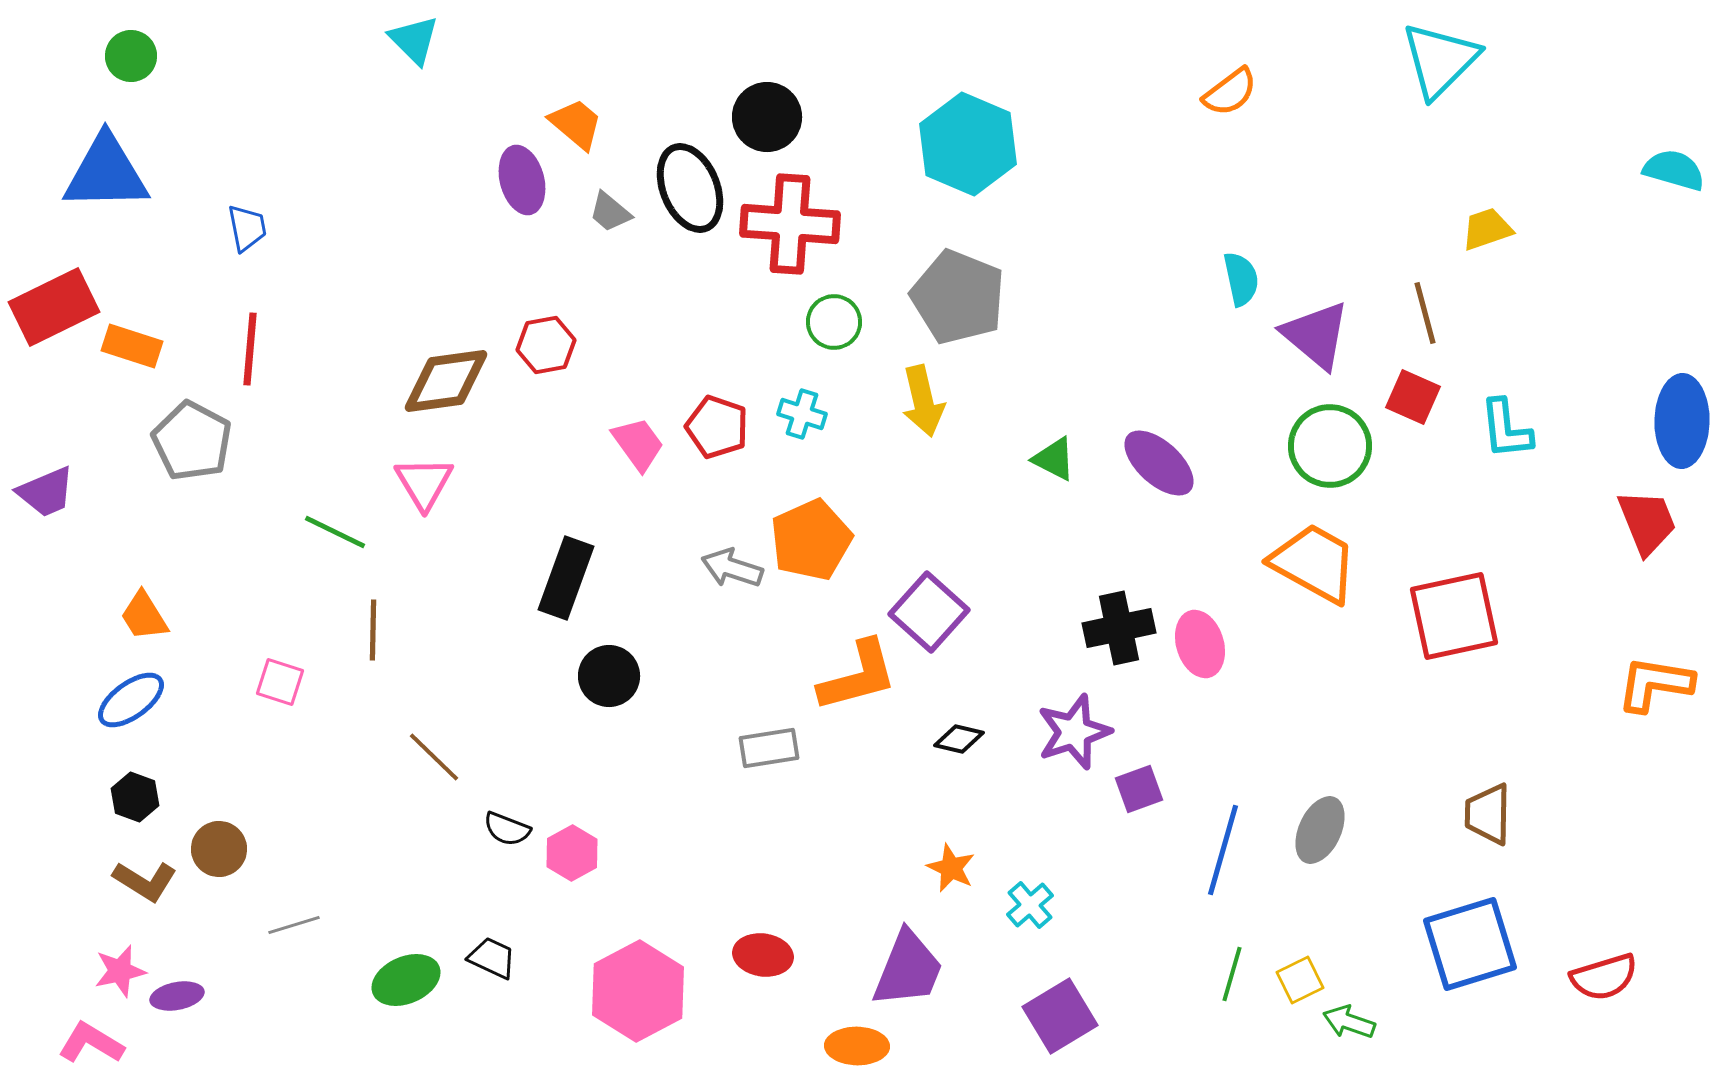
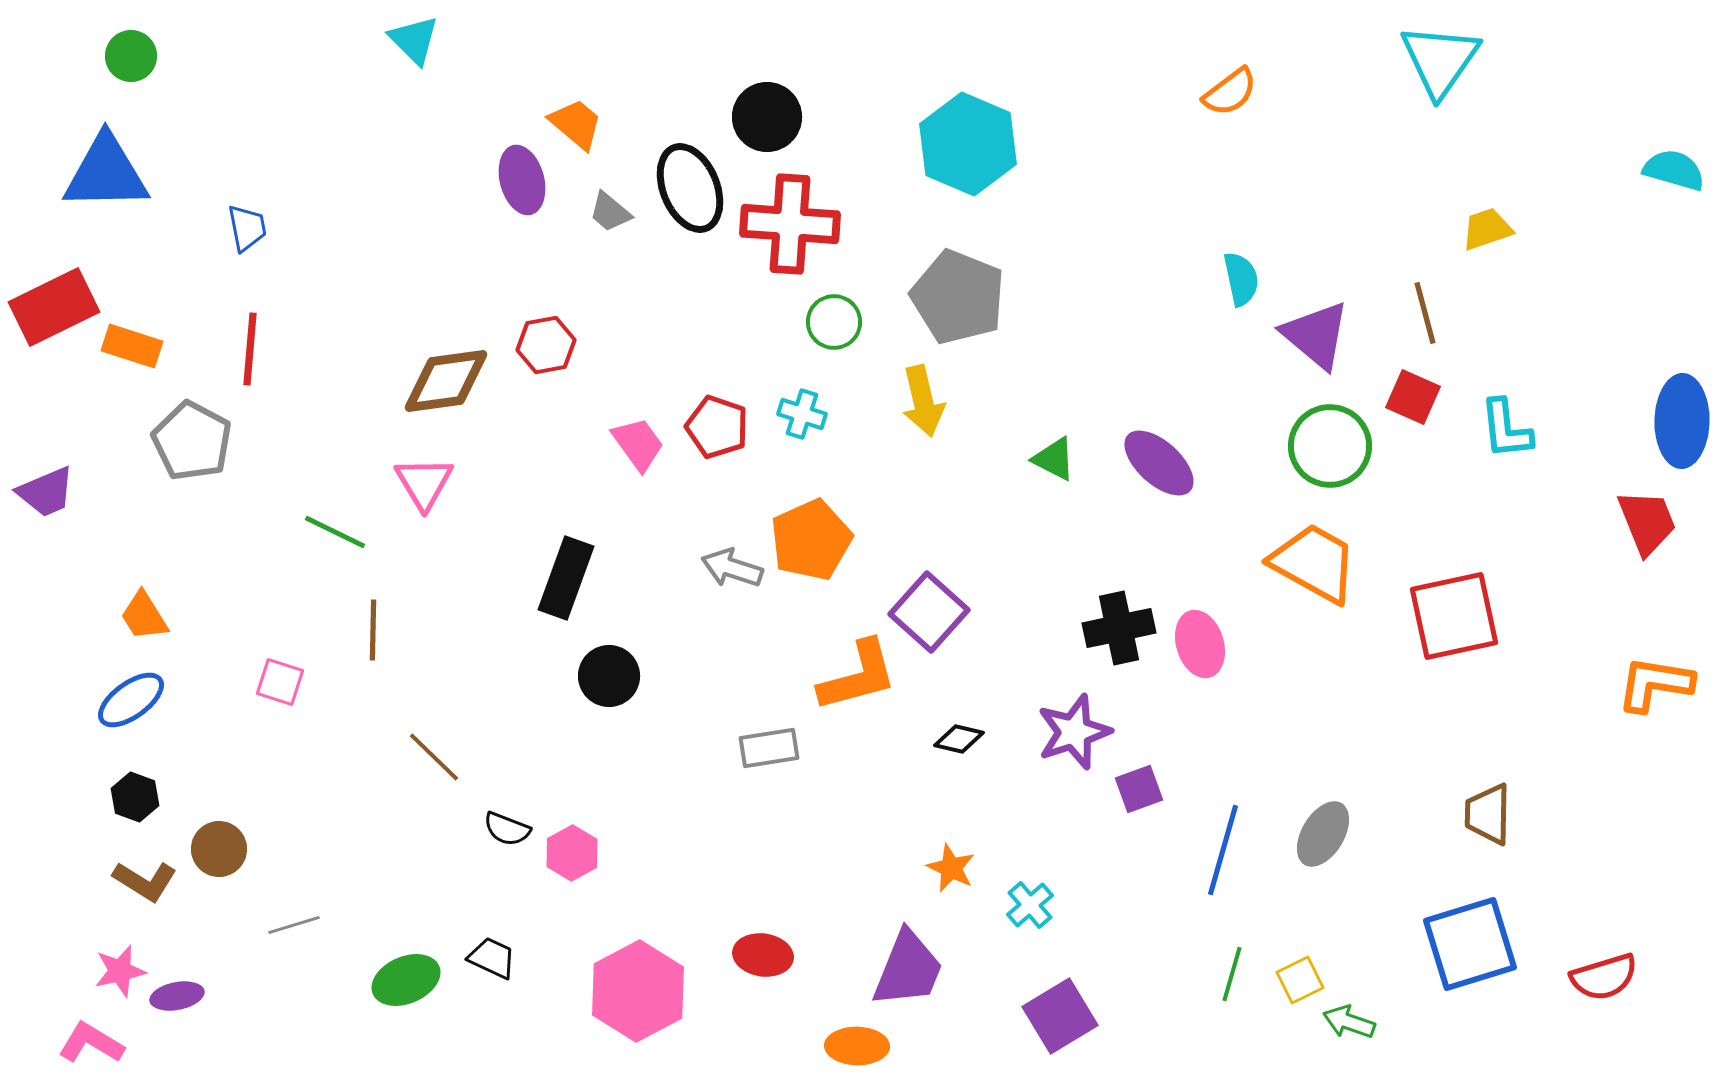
cyan triangle at (1440, 60): rotated 10 degrees counterclockwise
gray ellipse at (1320, 830): moved 3 px right, 4 px down; rotated 6 degrees clockwise
